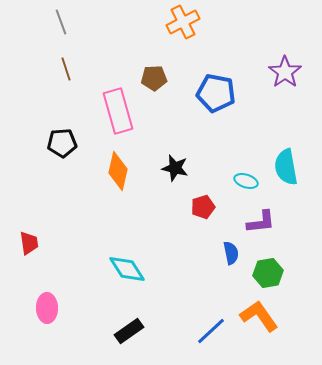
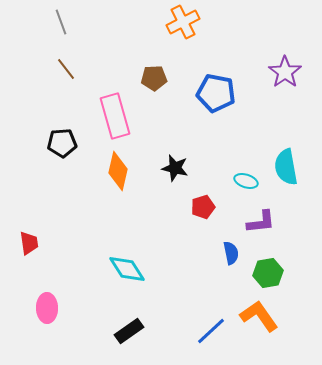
brown line: rotated 20 degrees counterclockwise
pink rectangle: moved 3 px left, 5 px down
